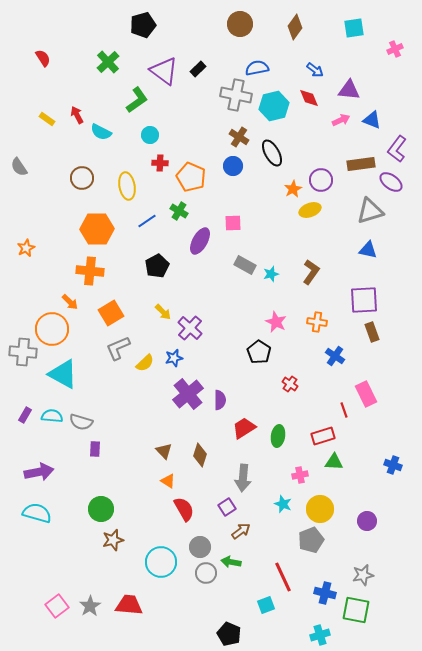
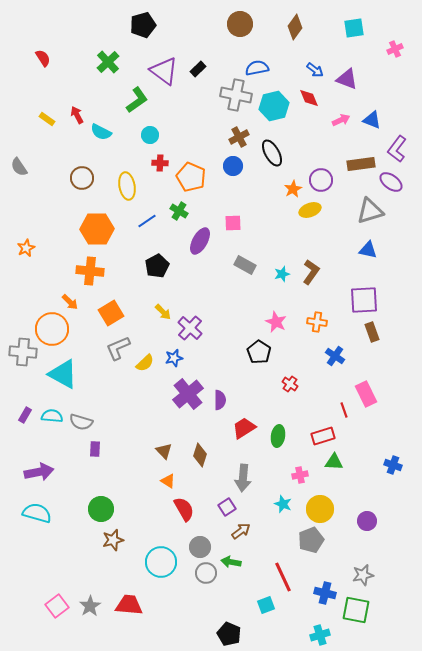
purple triangle at (349, 90): moved 2 px left, 11 px up; rotated 15 degrees clockwise
brown cross at (239, 137): rotated 30 degrees clockwise
cyan star at (271, 274): moved 11 px right
